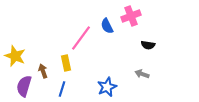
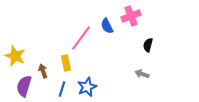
black semicircle: rotated 96 degrees clockwise
blue star: moved 20 px left
